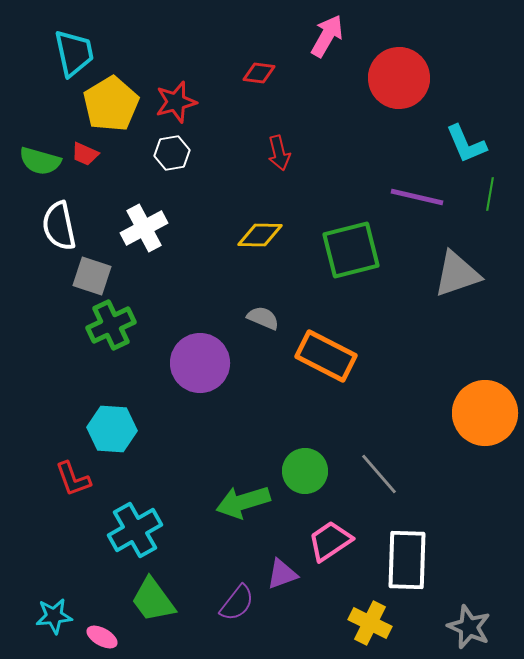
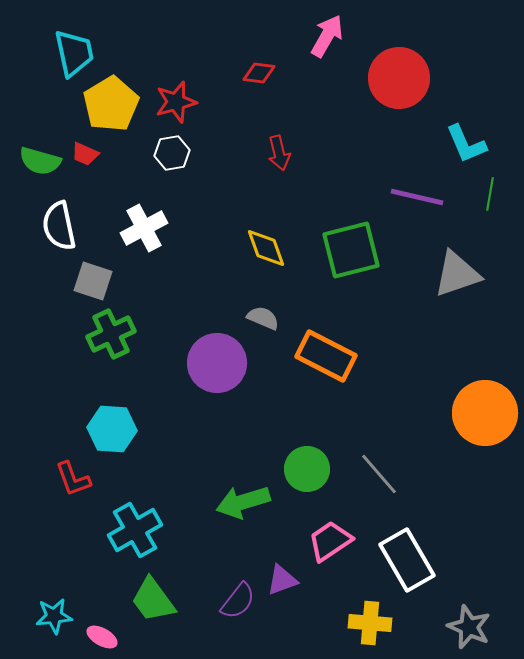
yellow diamond: moved 6 px right, 13 px down; rotated 69 degrees clockwise
gray square: moved 1 px right, 5 px down
green cross: moved 9 px down
purple circle: moved 17 px right
green circle: moved 2 px right, 2 px up
white rectangle: rotated 32 degrees counterclockwise
purple triangle: moved 6 px down
purple semicircle: moved 1 px right, 2 px up
yellow cross: rotated 21 degrees counterclockwise
